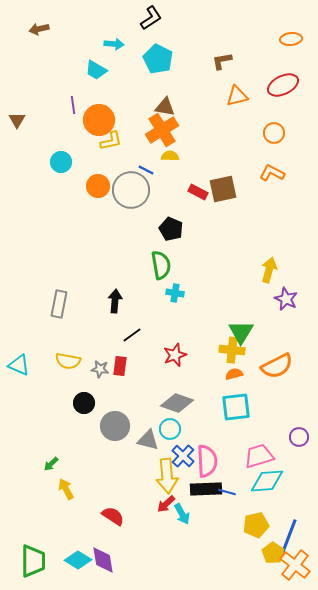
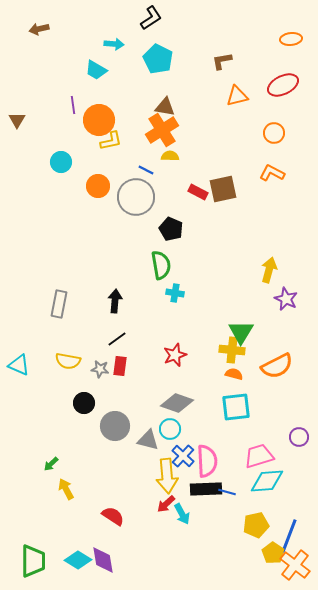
gray circle at (131, 190): moved 5 px right, 7 px down
black line at (132, 335): moved 15 px left, 4 px down
orange semicircle at (234, 374): rotated 30 degrees clockwise
